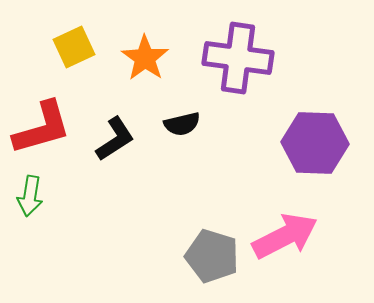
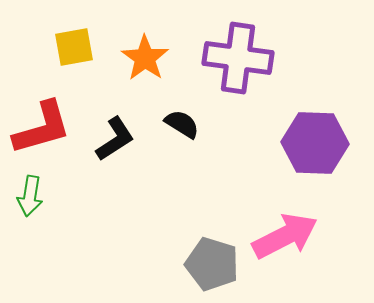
yellow square: rotated 15 degrees clockwise
black semicircle: rotated 135 degrees counterclockwise
gray pentagon: moved 8 px down
